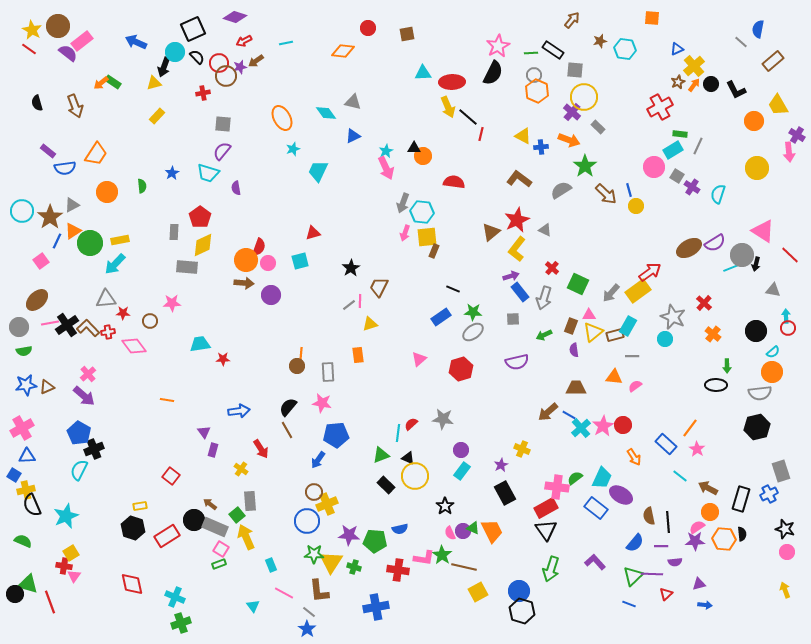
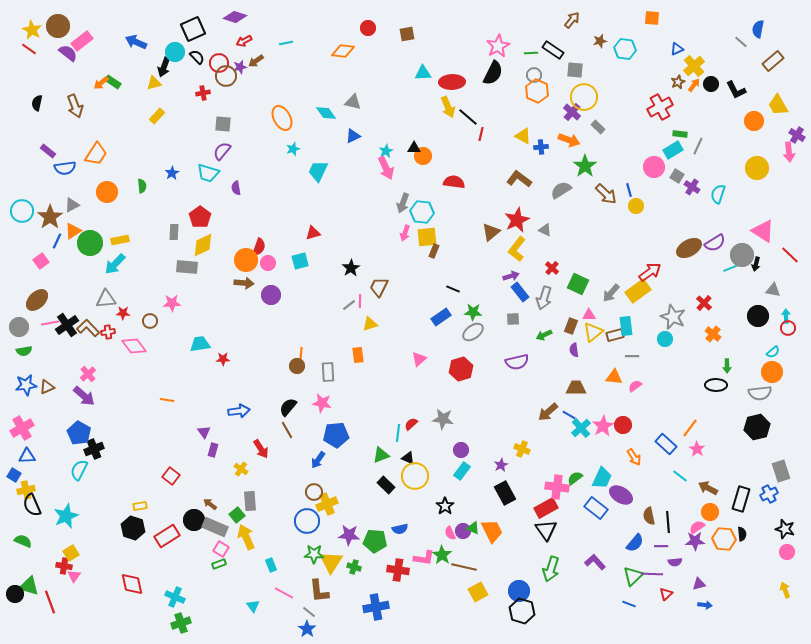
black semicircle at (37, 103): rotated 28 degrees clockwise
cyan rectangle at (628, 326): moved 2 px left; rotated 36 degrees counterclockwise
black circle at (756, 331): moved 2 px right, 15 px up
green triangle at (28, 584): moved 1 px right, 2 px down
